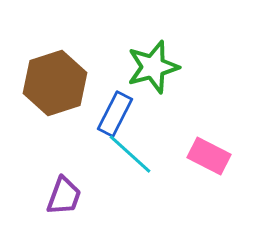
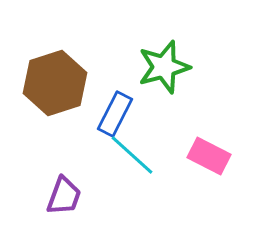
green star: moved 11 px right
cyan line: moved 2 px right, 1 px down
